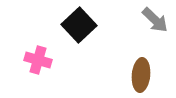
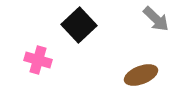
gray arrow: moved 1 px right, 1 px up
brown ellipse: rotated 64 degrees clockwise
